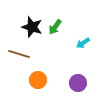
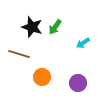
orange circle: moved 4 px right, 3 px up
